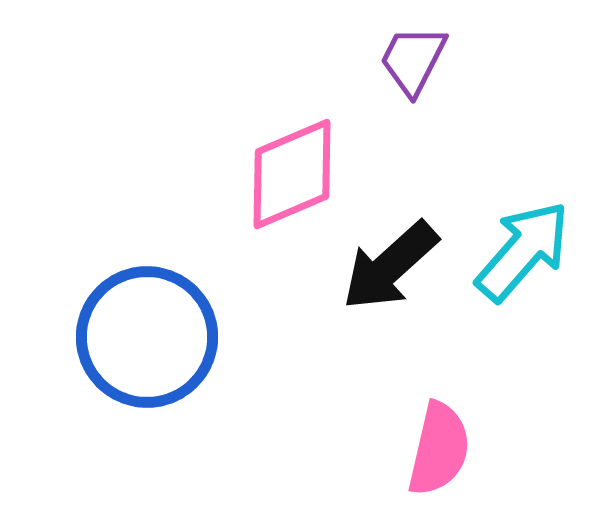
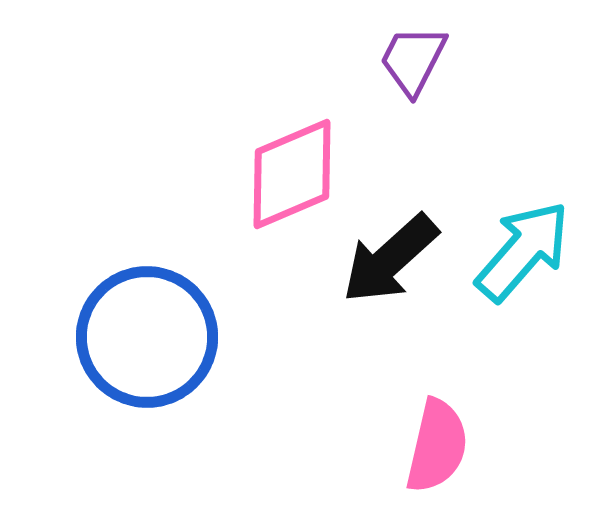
black arrow: moved 7 px up
pink semicircle: moved 2 px left, 3 px up
